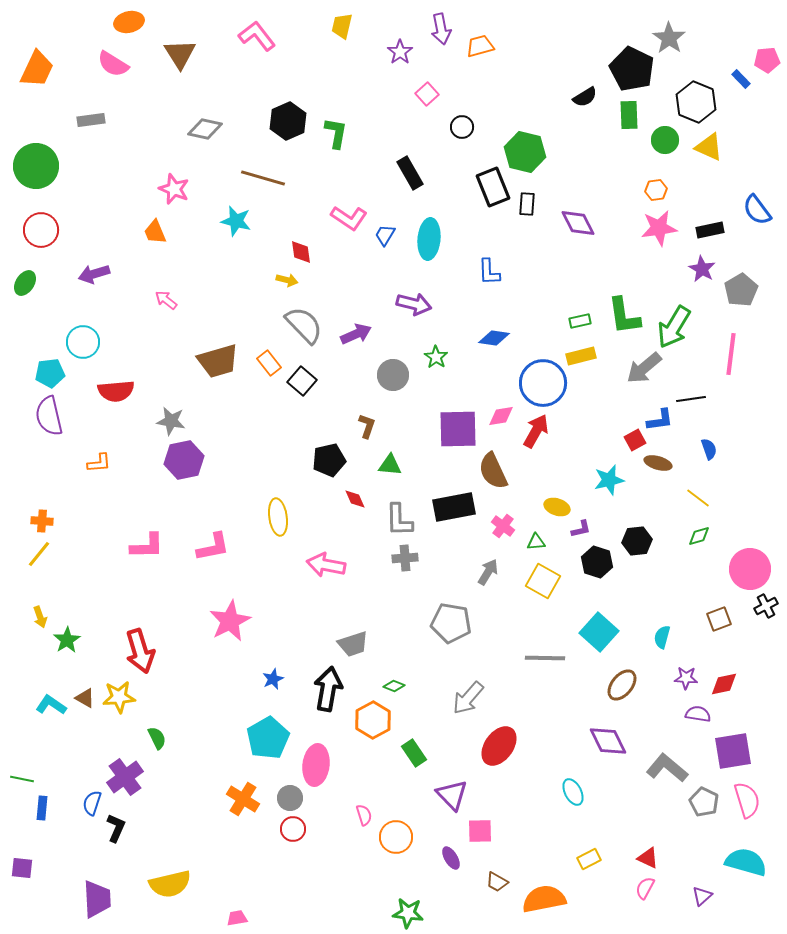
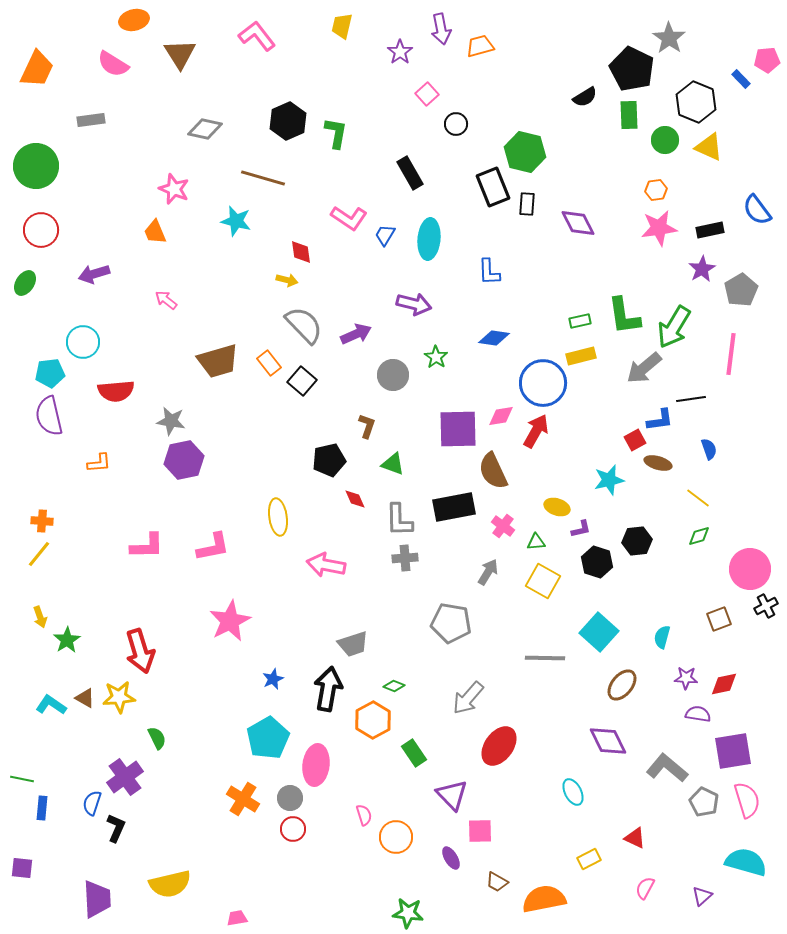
orange ellipse at (129, 22): moved 5 px right, 2 px up
black circle at (462, 127): moved 6 px left, 3 px up
purple star at (702, 269): rotated 12 degrees clockwise
green triangle at (390, 465): moved 3 px right, 1 px up; rotated 15 degrees clockwise
red triangle at (648, 858): moved 13 px left, 20 px up
